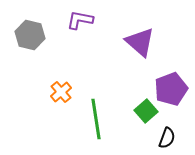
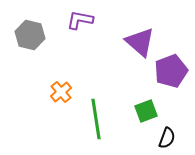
purple pentagon: moved 18 px up
green square: rotated 20 degrees clockwise
